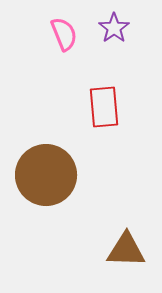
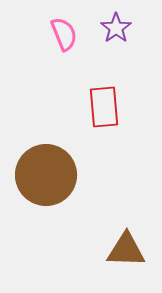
purple star: moved 2 px right
